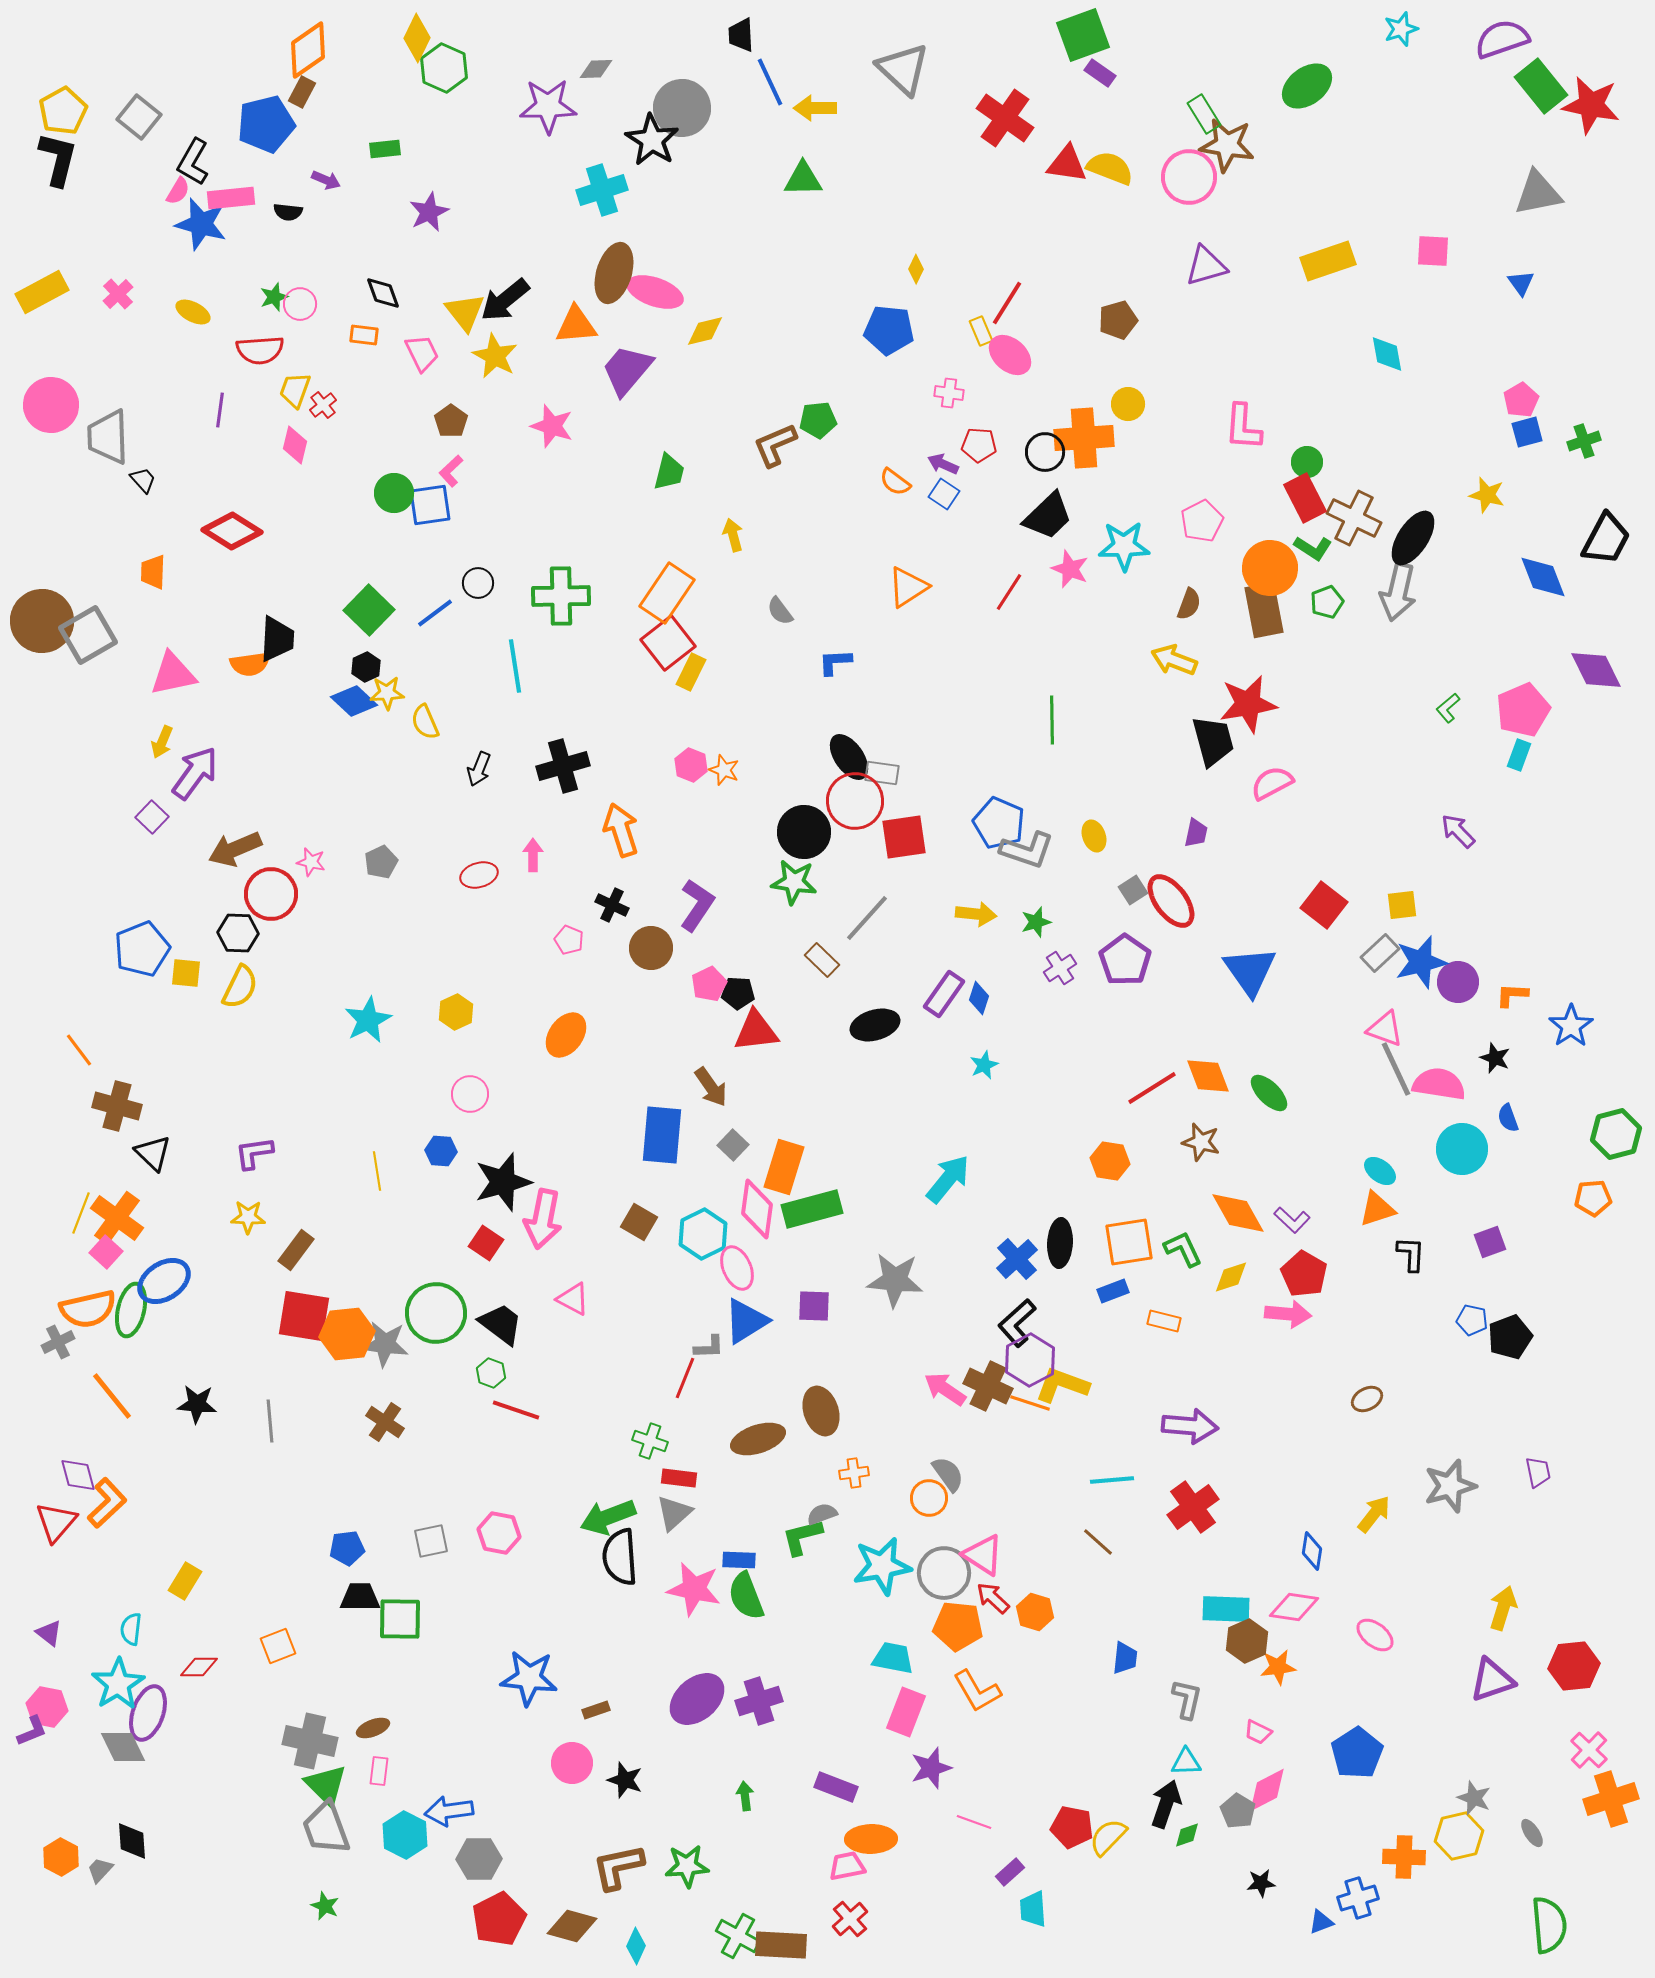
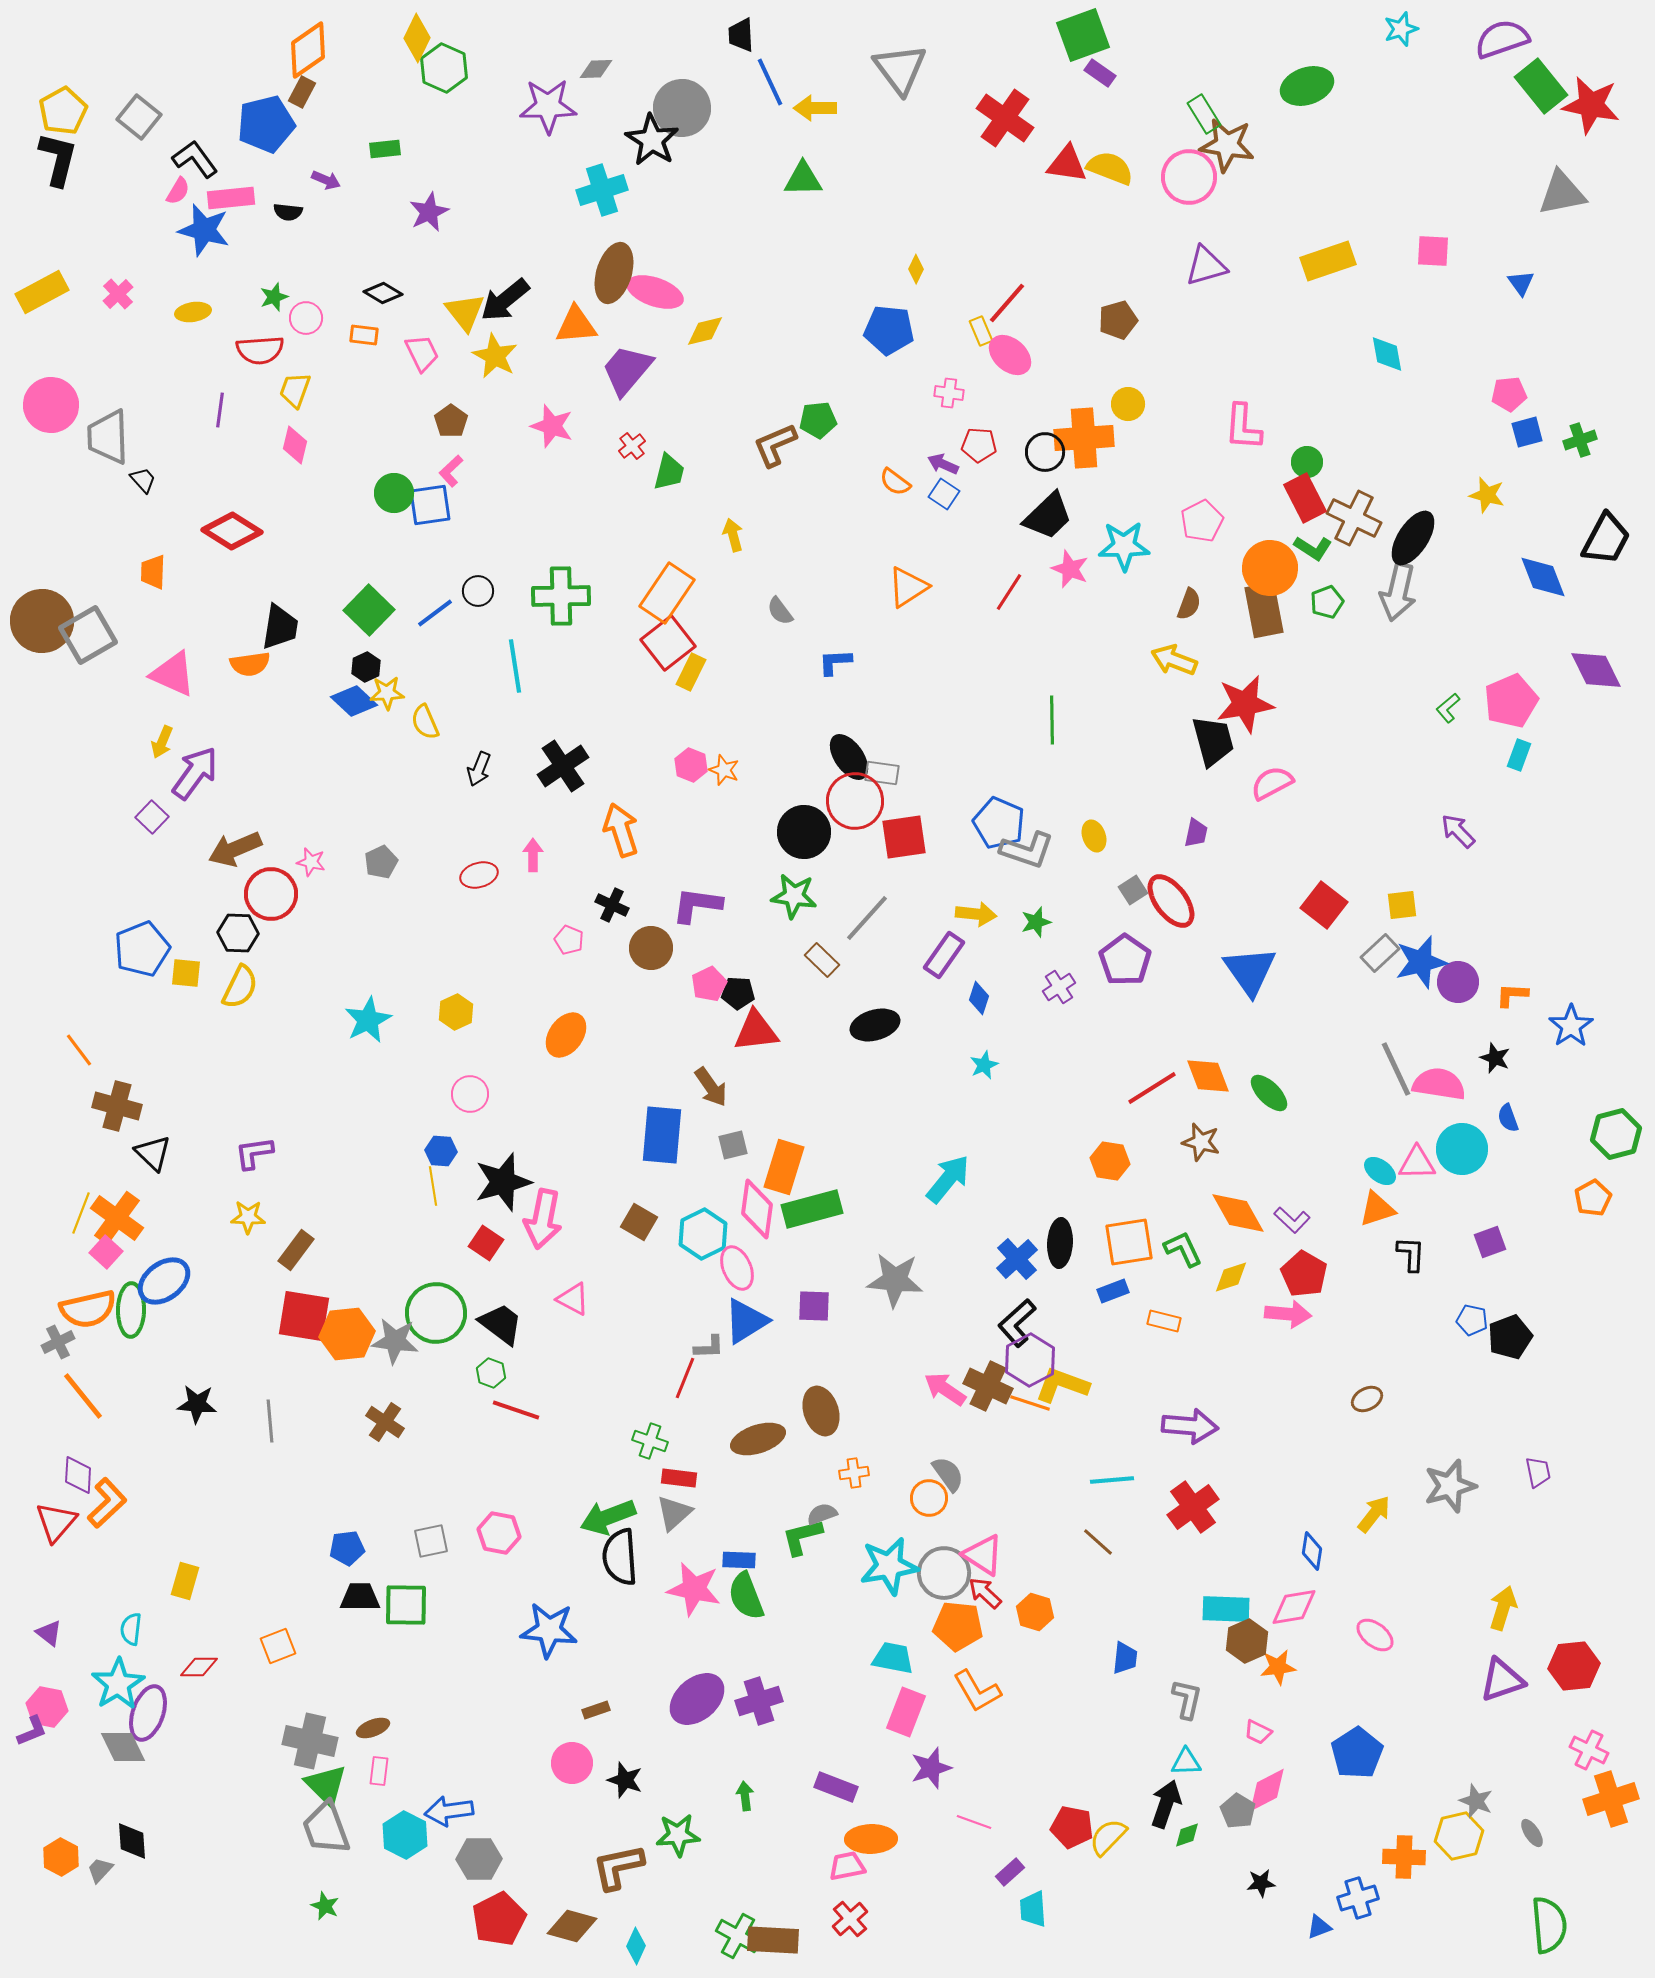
gray triangle at (903, 69): moved 3 px left; rotated 10 degrees clockwise
green ellipse at (1307, 86): rotated 18 degrees clockwise
black L-shape at (193, 162): moved 2 px right, 3 px up; rotated 114 degrees clockwise
gray triangle at (1538, 193): moved 24 px right
blue star at (201, 224): moved 3 px right, 6 px down
black diamond at (383, 293): rotated 39 degrees counterclockwise
red line at (1007, 303): rotated 9 degrees clockwise
pink circle at (300, 304): moved 6 px right, 14 px down
yellow ellipse at (193, 312): rotated 36 degrees counterclockwise
pink pentagon at (1521, 400): moved 12 px left, 6 px up; rotated 24 degrees clockwise
red cross at (323, 405): moved 309 px right, 41 px down
green cross at (1584, 441): moved 4 px left, 1 px up
black circle at (478, 583): moved 8 px down
black trapezoid at (277, 639): moved 3 px right, 12 px up; rotated 6 degrees clockwise
pink triangle at (173, 674): rotated 36 degrees clockwise
red star at (1248, 704): moved 3 px left
pink pentagon at (1523, 710): moved 12 px left, 9 px up
black cross at (563, 766): rotated 18 degrees counterclockwise
green star at (794, 882): moved 14 px down
purple L-shape at (697, 905): rotated 116 degrees counterclockwise
purple cross at (1060, 968): moved 1 px left, 19 px down
purple rectangle at (944, 994): moved 39 px up
pink triangle at (1385, 1029): moved 32 px right, 134 px down; rotated 21 degrees counterclockwise
gray square at (733, 1145): rotated 32 degrees clockwise
yellow line at (377, 1171): moved 56 px right, 15 px down
orange pentagon at (1593, 1198): rotated 24 degrees counterclockwise
blue ellipse at (164, 1281): rotated 4 degrees counterclockwise
green ellipse at (131, 1310): rotated 12 degrees counterclockwise
gray star at (385, 1344): moved 10 px right, 3 px up
orange line at (112, 1396): moved 29 px left
purple diamond at (78, 1475): rotated 18 degrees clockwise
cyan star at (882, 1566): moved 7 px right
yellow rectangle at (185, 1581): rotated 15 degrees counterclockwise
red arrow at (993, 1598): moved 8 px left, 5 px up
pink diamond at (1294, 1607): rotated 18 degrees counterclockwise
green square at (400, 1619): moved 6 px right, 14 px up
blue star at (529, 1678): moved 20 px right, 48 px up
purple triangle at (1492, 1680): moved 10 px right
pink cross at (1589, 1750): rotated 18 degrees counterclockwise
gray star at (1474, 1798): moved 2 px right, 3 px down
green star at (687, 1866): moved 9 px left, 31 px up
blue triangle at (1321, 1922): moved 2 px left, 5 px down
brown rectangle at (781, 1945): moved 8 px left, 5 px up
